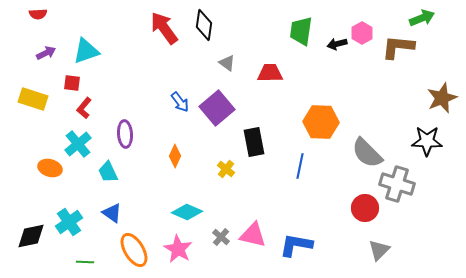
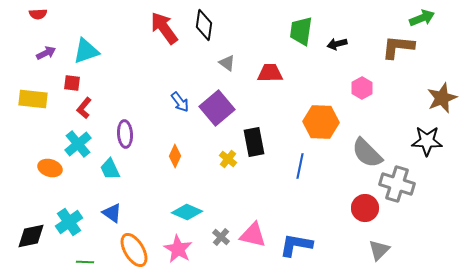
pink hexagon at (362, 33): moved 55 px down
yellow rectangle at (33, 99): rotated 12 degrees counterclockwise
yellow cross at (226, 169): moved 2 px right, 10 px up
cyan trapezoid at (108, 172): moved 2 px right, 3 px up
